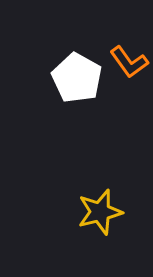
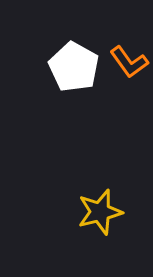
white pentagon: moved 3 px left, 11 px up
